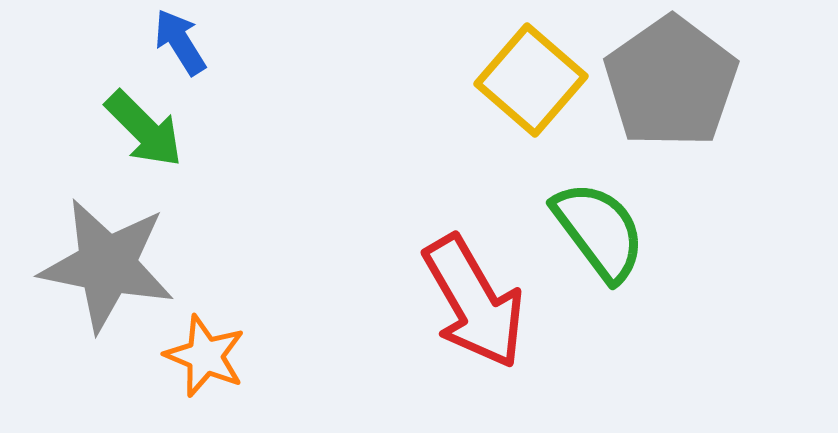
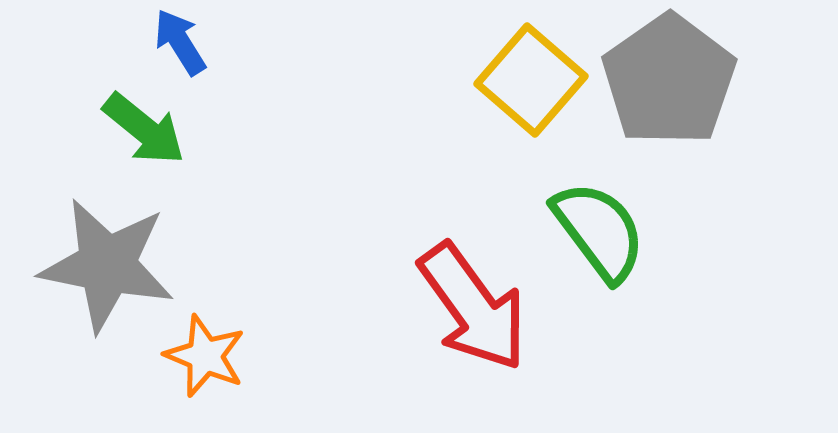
gray pentagon: moved 2 px left, 2 px up
green arrow: rotated 6 degrees counterclockwise
red arrow: moved 1 px left, 5 px down; rotated 6 degrees counterclockwise
